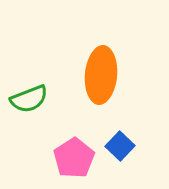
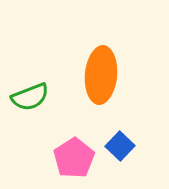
green semicircle: moved 1 px right, 2 px up
